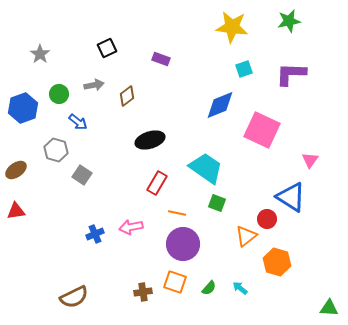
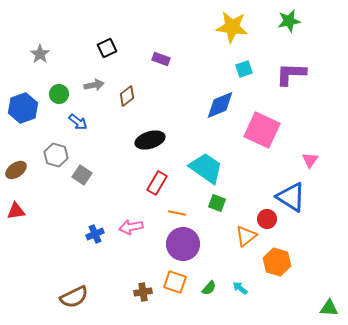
gray hexagon: moved 5 px down
